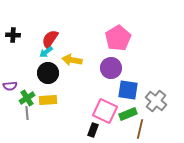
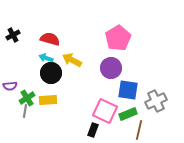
black cross: rotated 32 degrees counterclockwise
red semicircle: rotated 72 degrees clockwise
cyan arrow: moved 6 px down; rotated 56 degrees clockwise
yellow arrow: rotated 18 degrees clockwise
black circle: moved 3 px right
gray cross: rotated 25 degrees clockwise
gray line: moved 2 px left, 2 px up; rotated 16 degrees clockwise
brown line: moved 1 px left, 1 px down
